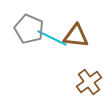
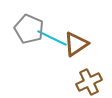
brown triangle: moved 8 px down; rotated 40 degrees counterclockwise
brown cross: rotated 10 degrees clockwise
